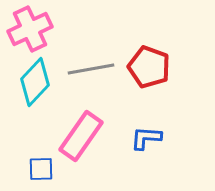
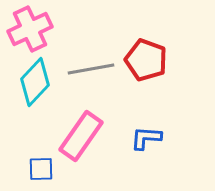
red pentagon: moved 3 px left, 7 px up
